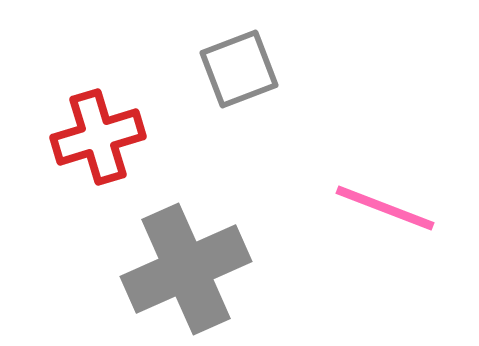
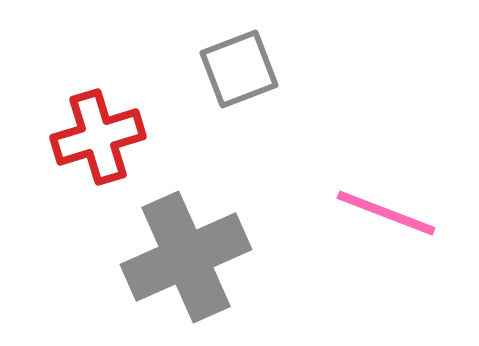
pink line: moved 1 px right, 5 px down
gray cross: moved 12 px up
